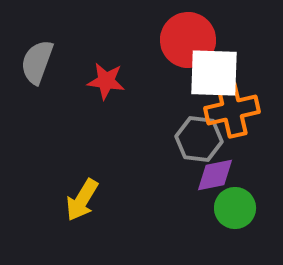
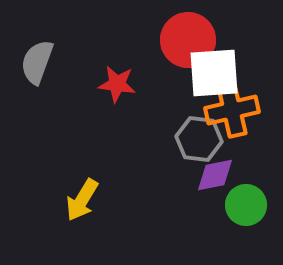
white square: rotated 6 degrees counterclockwise
red star: moved 11 px right, 3 px down
green circle: moved 11 px right, 3 px up
